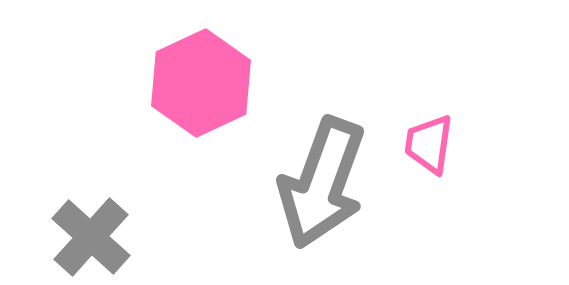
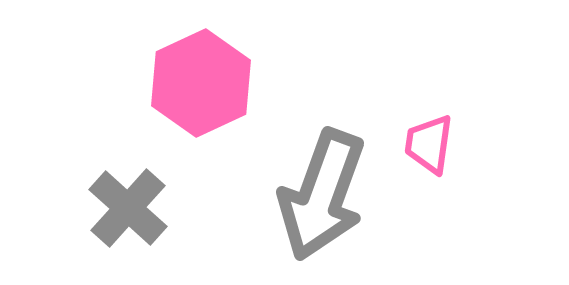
gray arrow: moved 12 px down
gray cross: moved 37 px right, 29 px up
